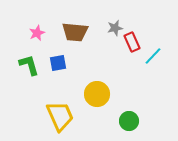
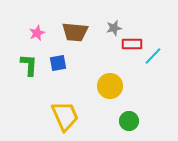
gray star: moved 1 px left
red rectangle: moved 2 px down; rotated 66 degrees counterclockwise
green L-shape: rotated 20 degrees clockwise
yellow circle: moved 13 px right, 8 px up
yellow trapezoid: moved 5 px right
